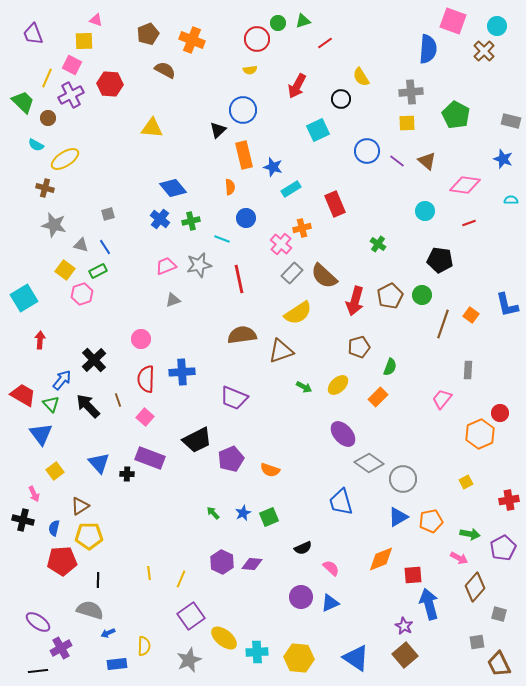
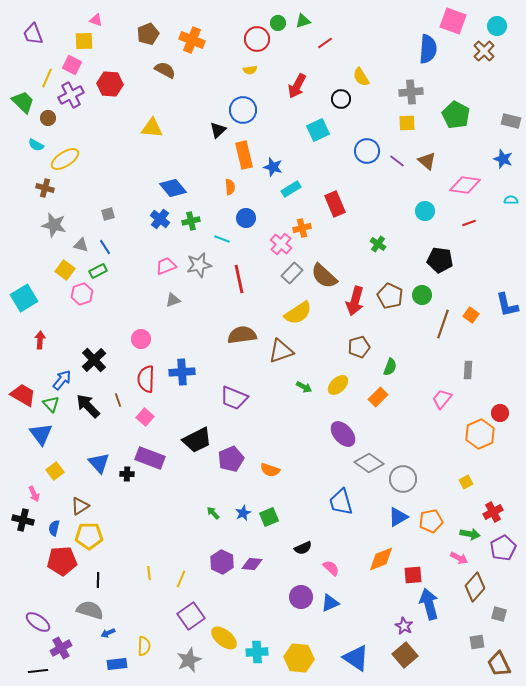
brown pentagon at (390, 296): rotated 20 degrees counterclockwise
red cross at (509, 500): moved 16 px left, 12 px down; rotated 18 degrees counterclockwise
